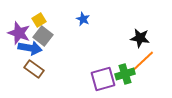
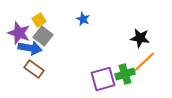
orange line: moved 1 px right, 1 px down
